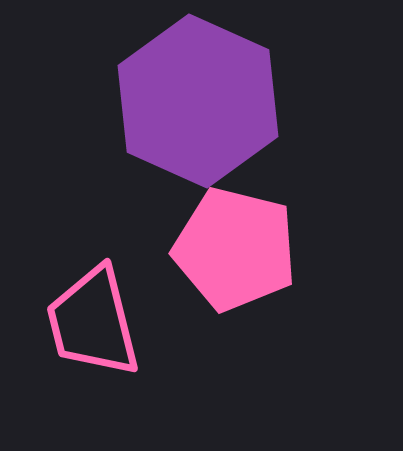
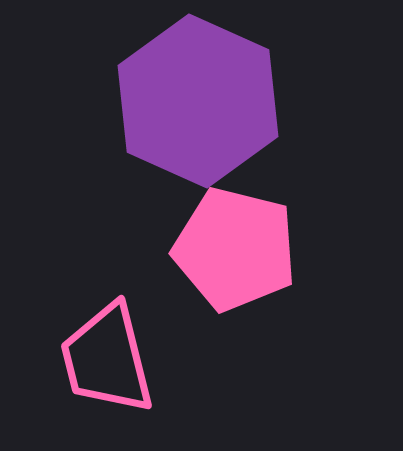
pink trapezoid: moved 14 px right, 37 px down
